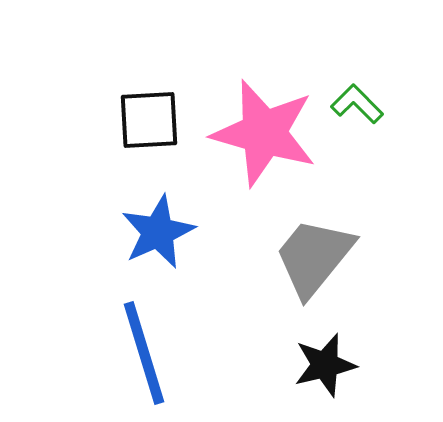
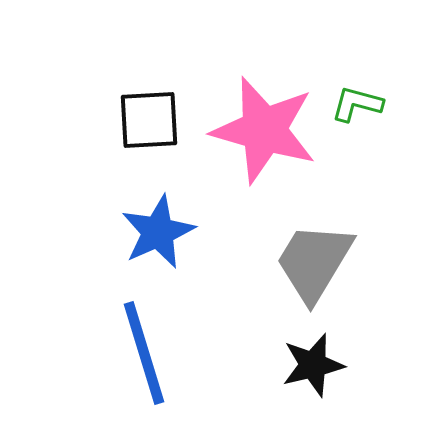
green L-shape: rotated 30 degrees counterclockwise
pink star: moved 3 px up
gray trapezoid: moved 5 px down; rotated 8 degrees counterclockwise
black star: moved 12 px left
